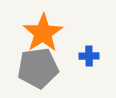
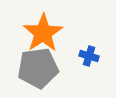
blue cross: rotated 18 degrees clockwise
